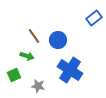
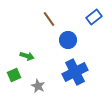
blue rectangle: moved 1 px up
brown line: moved 15 px right, 17 px up
blue circle: moved 10 px right
blue cross: moved 5 px right, 2 px down; rotated 30 degrees clockwise
gray star: rotated 16 degrees clockwise
